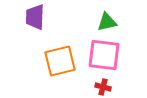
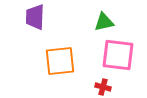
green triangle: moved 3 px left
pink square: moved 14 px right
orange square: rotated 8 degrees clockwise
